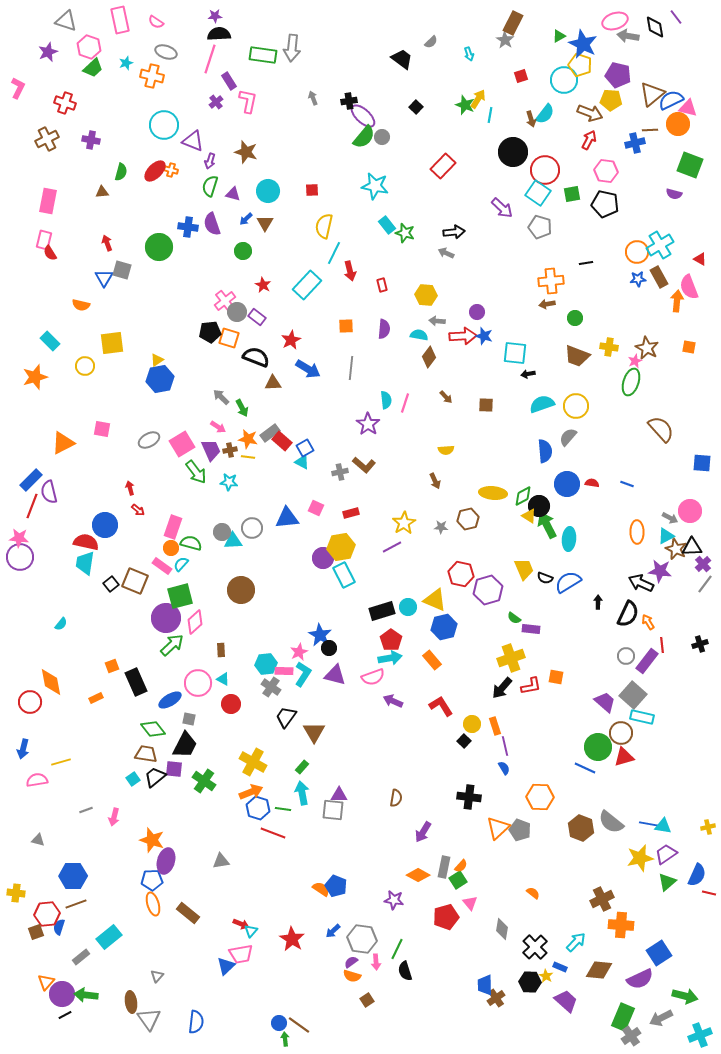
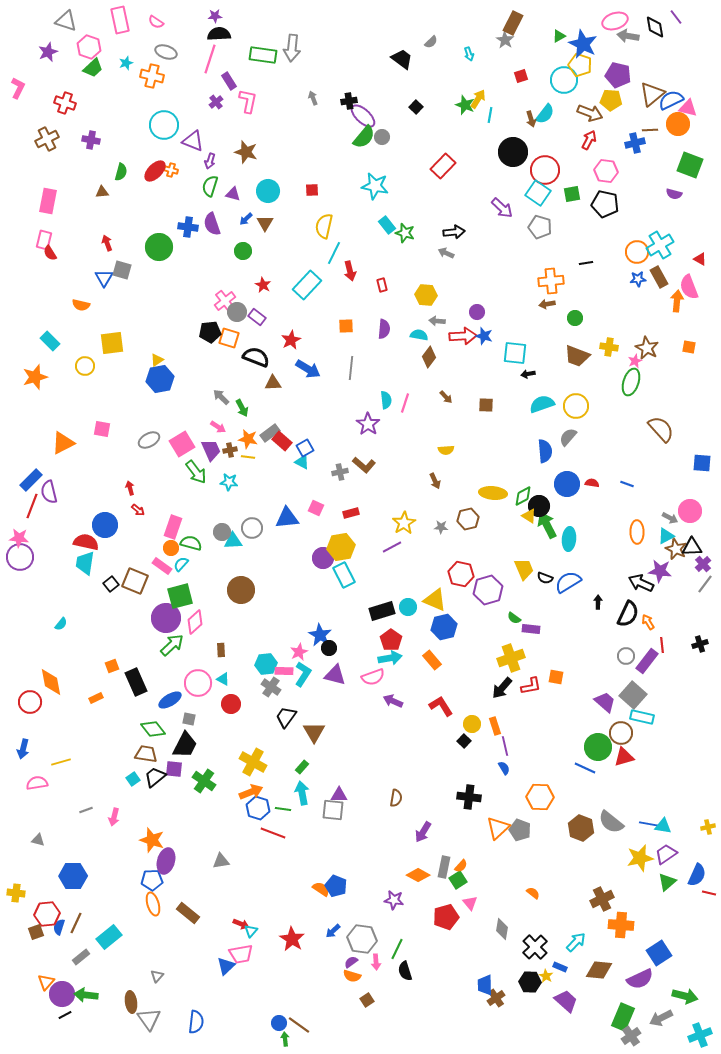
pink semicircle at (37, 780): moved 3 px down
brown line at (76, 904): moved 19 px down; rotated 45 degrees counterclockwise
